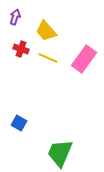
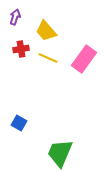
red cross: rotated 28 degrees counterclockwise
